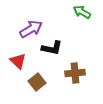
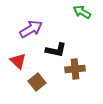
black L-shape: moved 4 px right, 2 px down
brown cross: moved 4 px up
